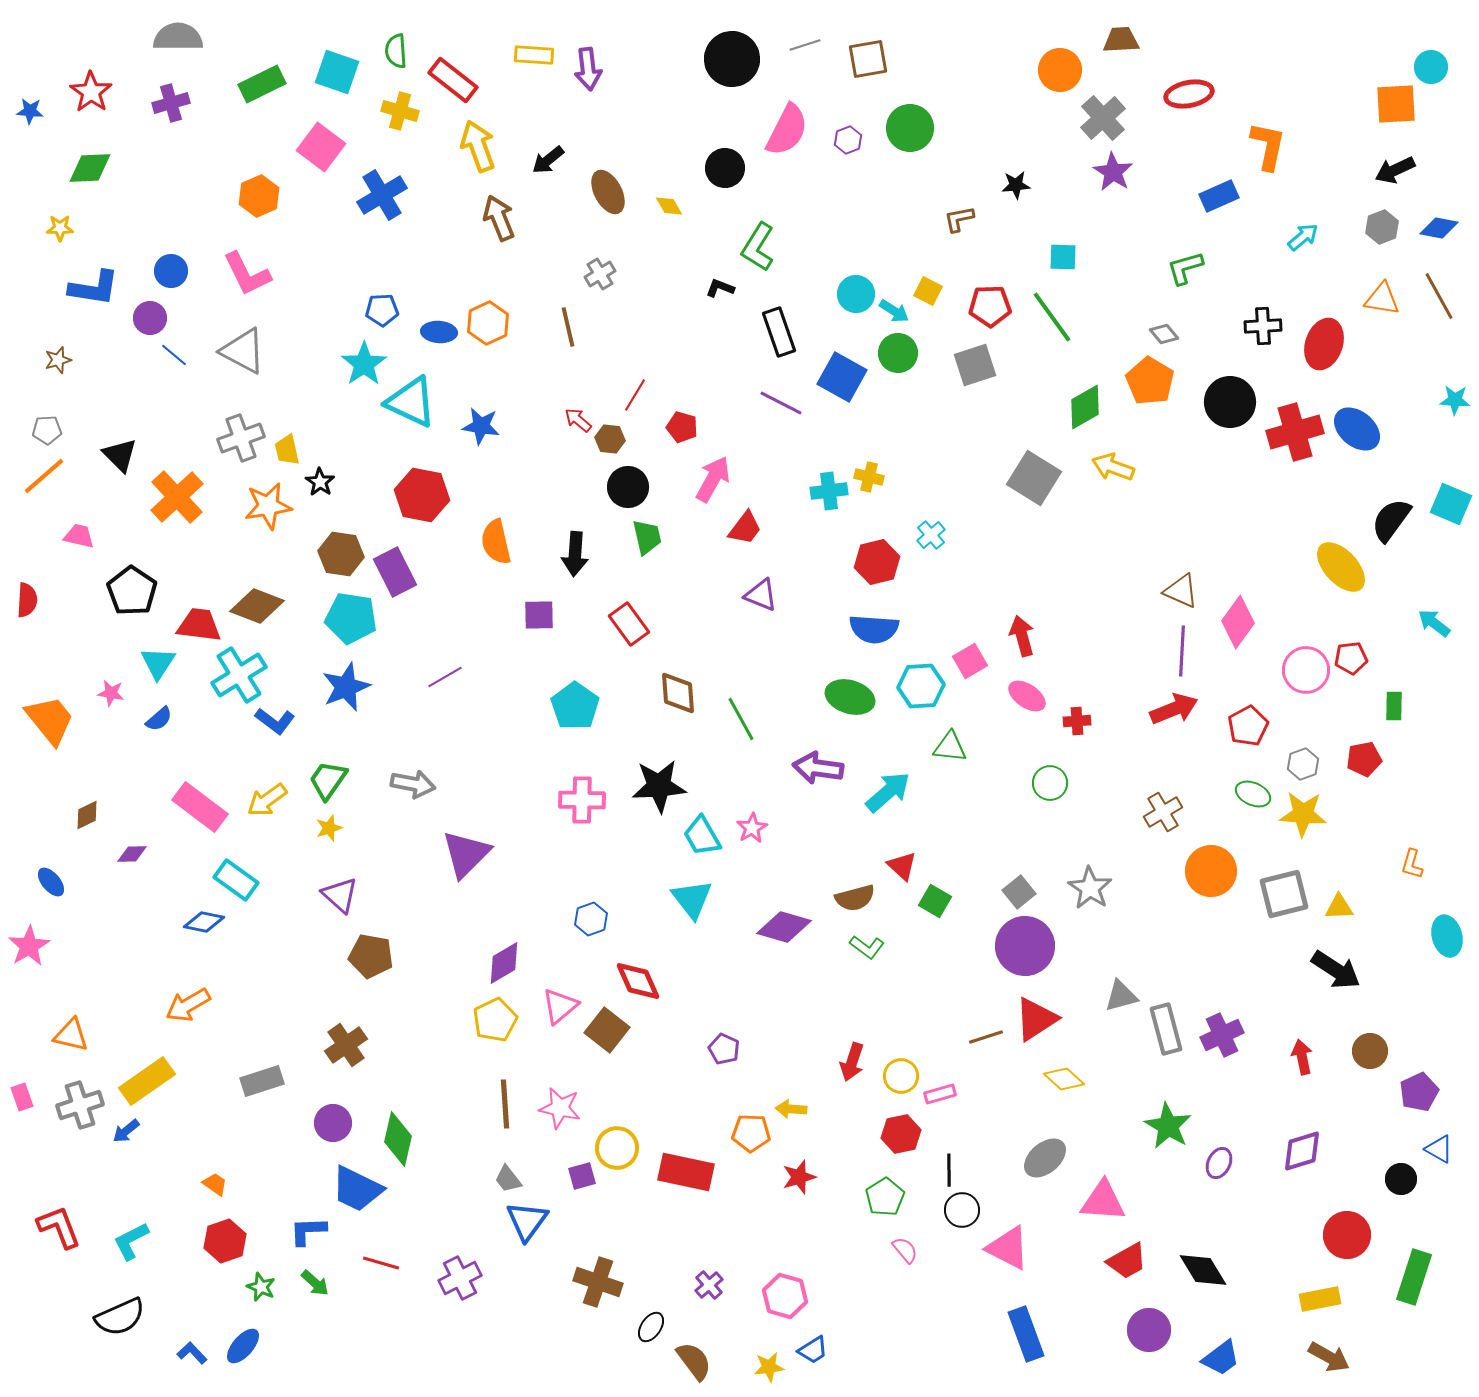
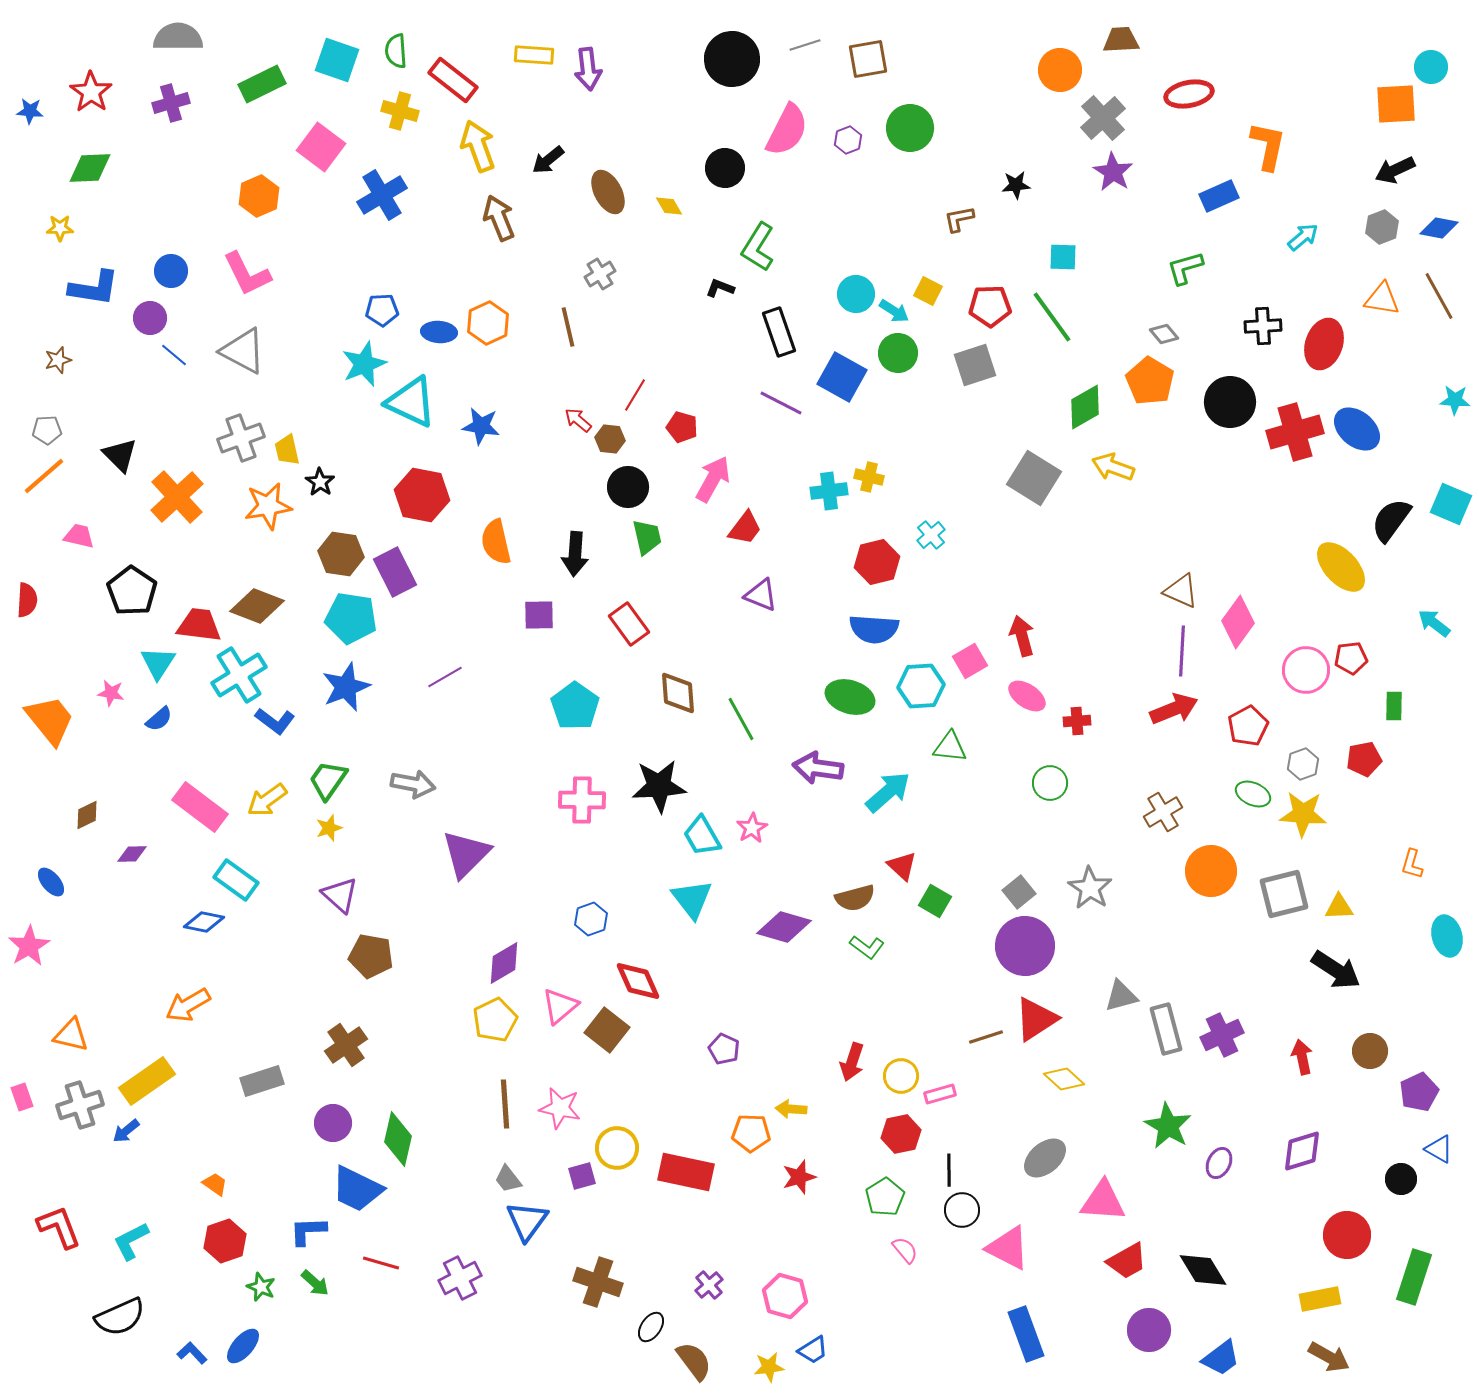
cyan square at (337, 72): moved 12 px up
cyan star at (364, 364): rotated 12 degrees clockwise
